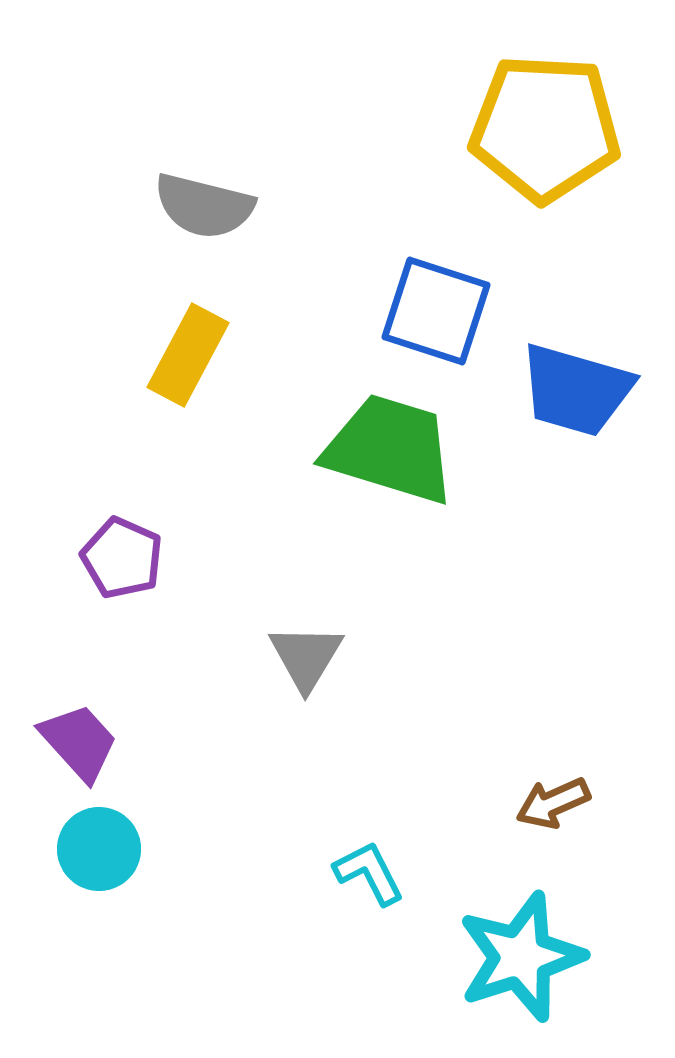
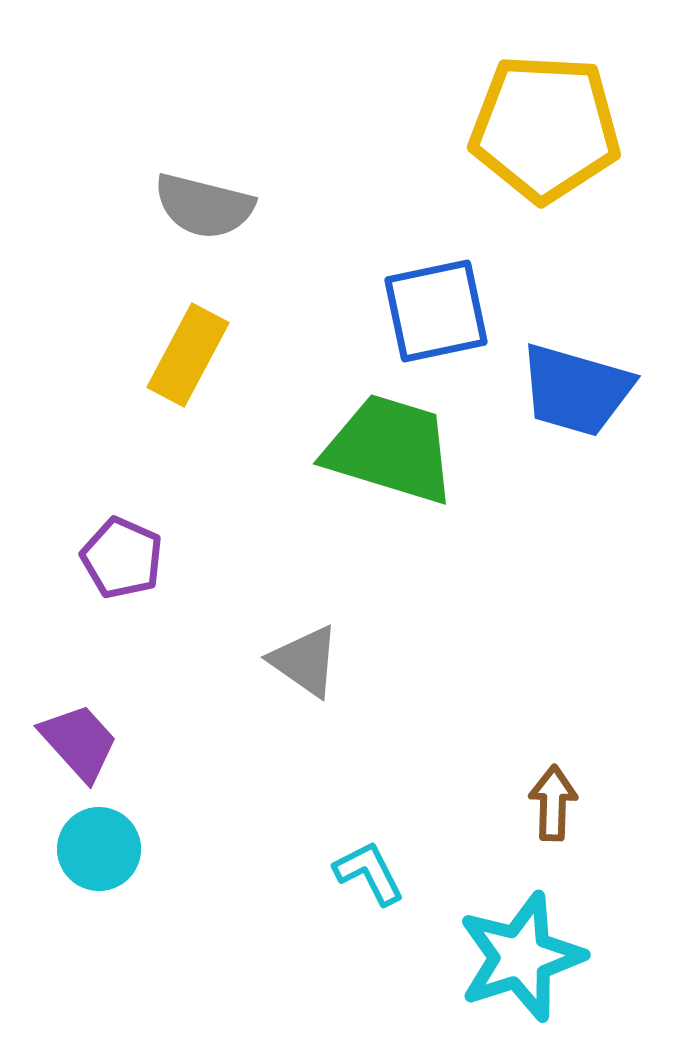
blue square: rotated 30 degrees counterclockwise
gray triangle: moved 1 px left, 4 px down; rotated 26 degrees counterclockwise
brown arrow: rotated 116 degrees clockwise
